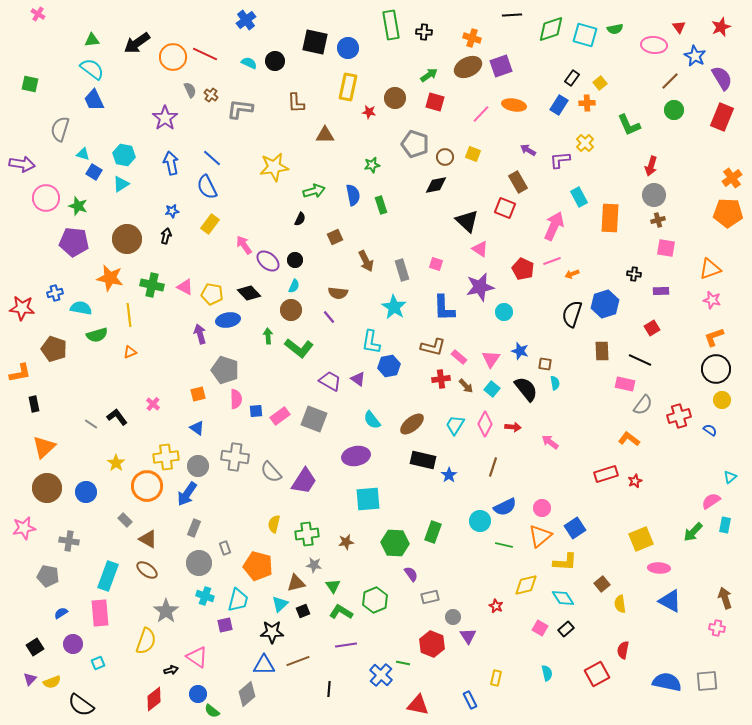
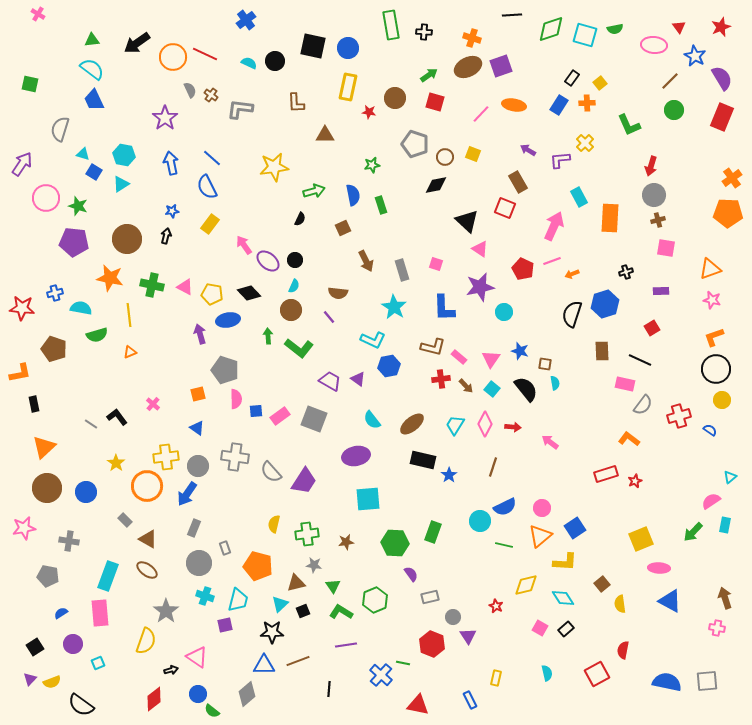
black square at (315, 42): moved 2 px left, 4 px down
purple arrow at (22, 164): rotated 65 degrees counterclockwise
brown square at (335, 237): moved 8 px right, 9 px up
black cross at (634, 274): moved 8 px left, 2 px up; rotated 24 degrees counterclockwise
cyan L-shape at (371, 342): moved 2 px right, 2 px up; rotated 75 degrees counterclockwise
